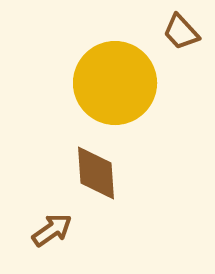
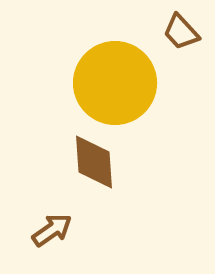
brown diamond: moved 2 px left, 11 px up
